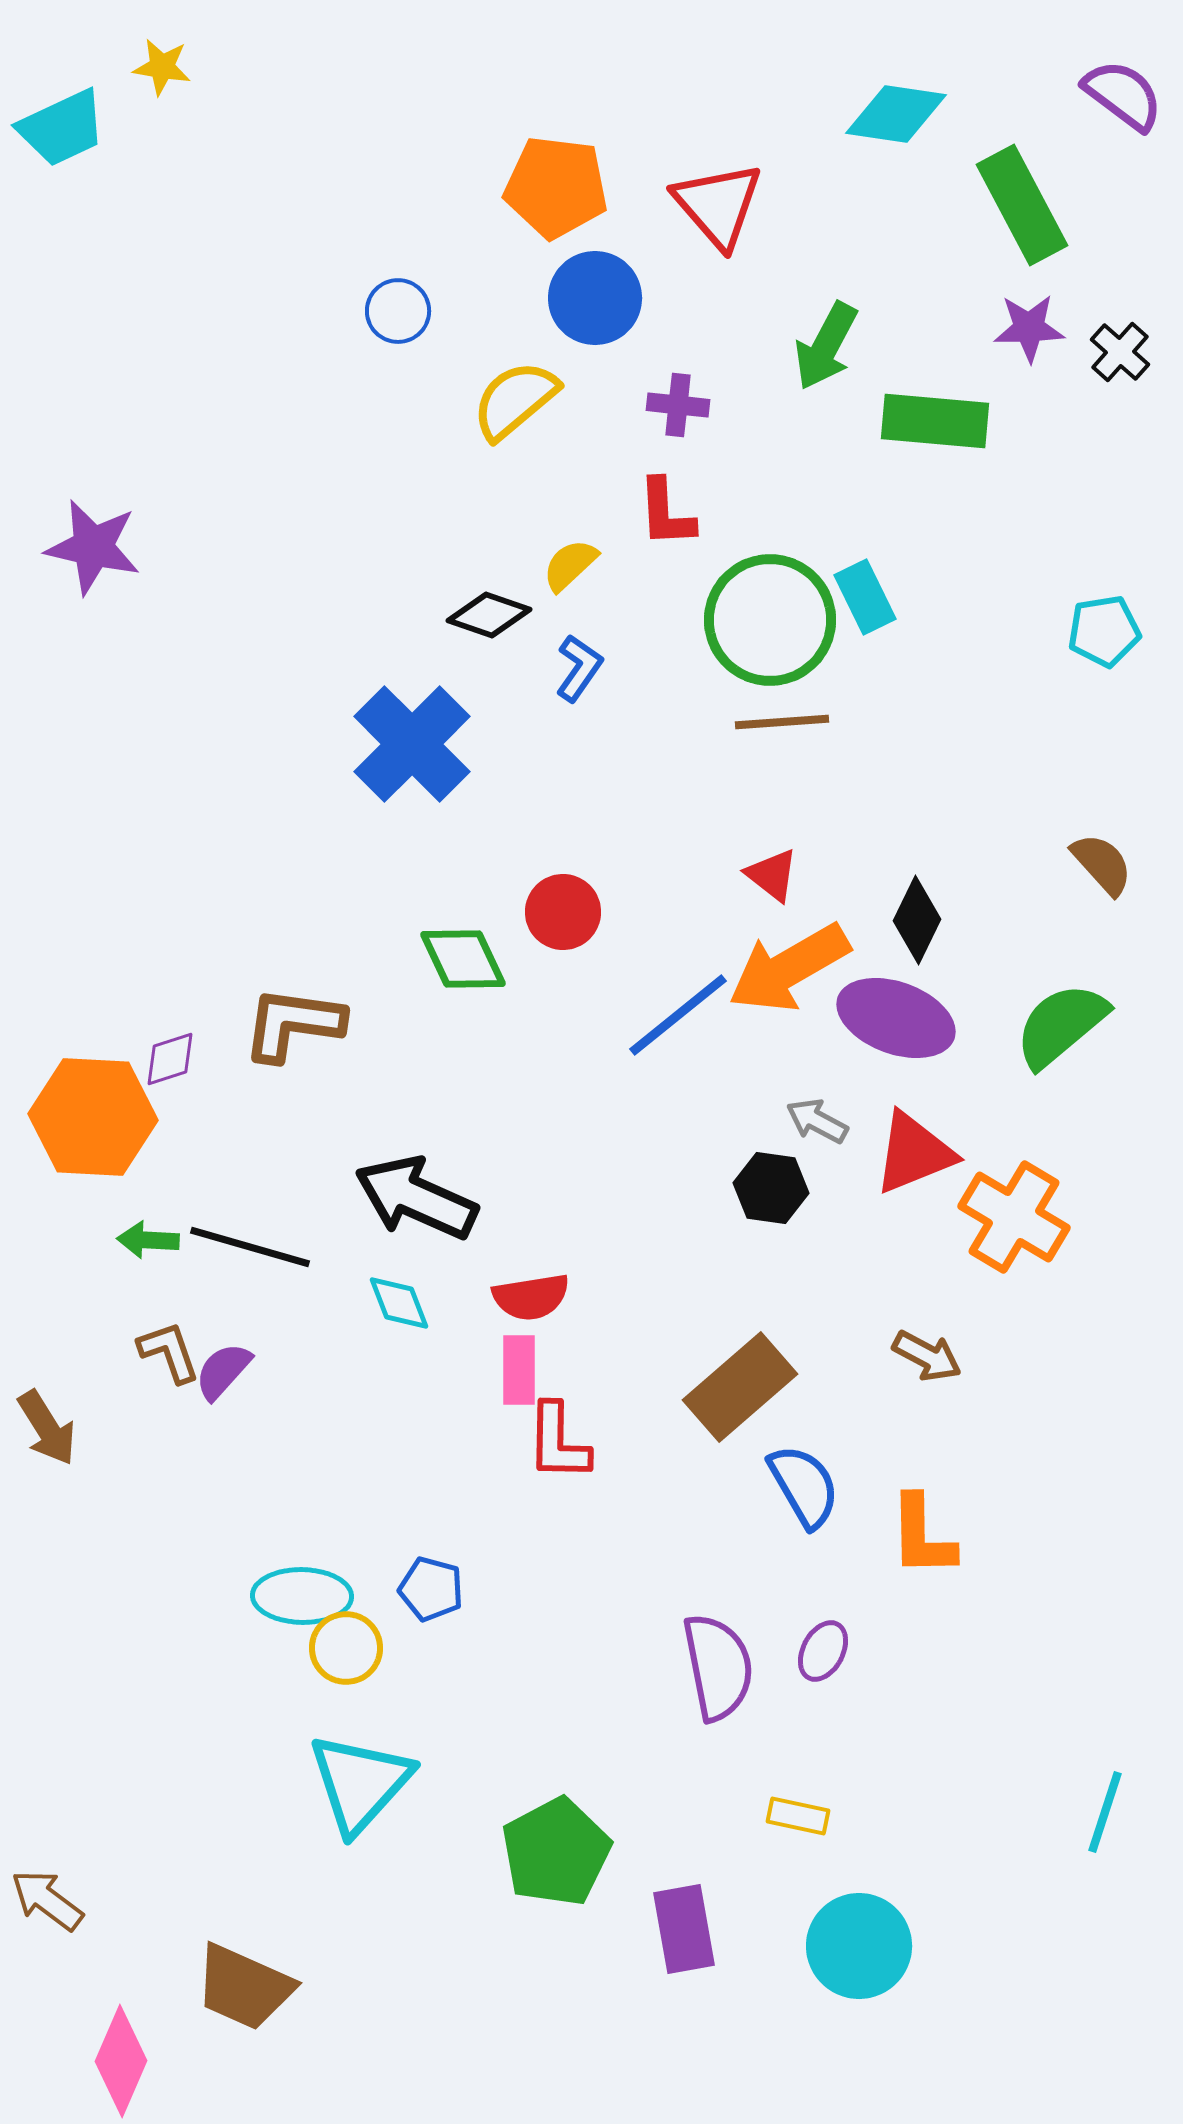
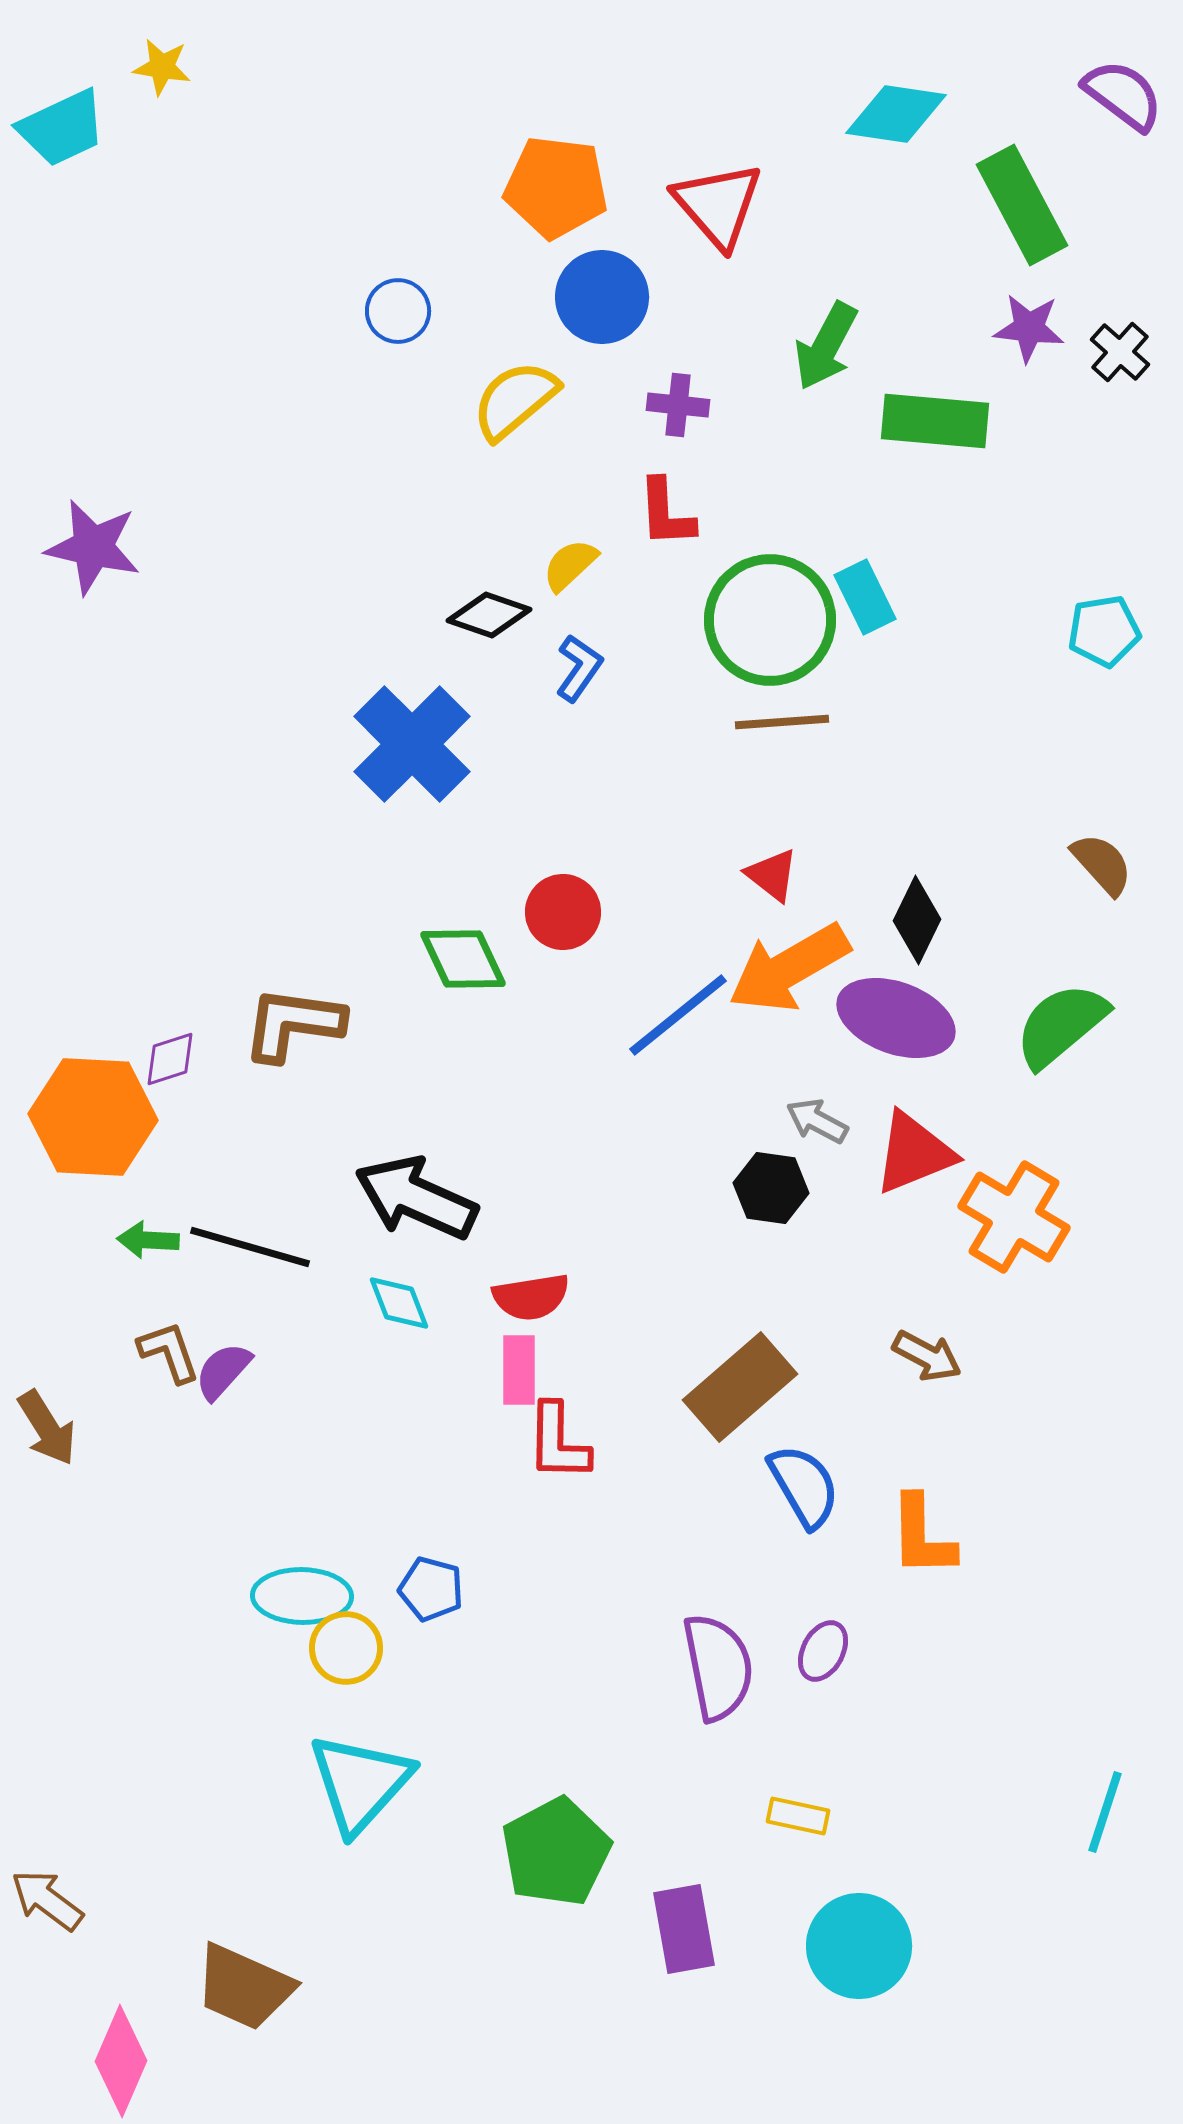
blue circle at (595, 298): moved 7 px right, 1 px up
purple star at (1029, 328): rotated 8 degrees clockwise
